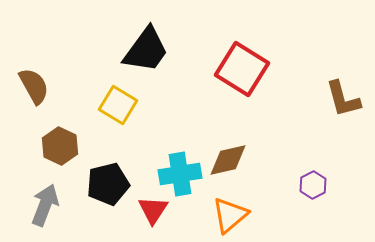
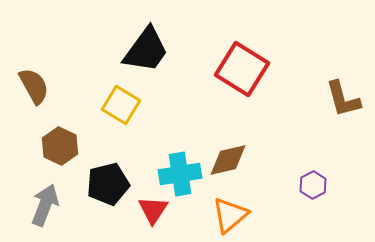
yellow square: moved 3 px right
